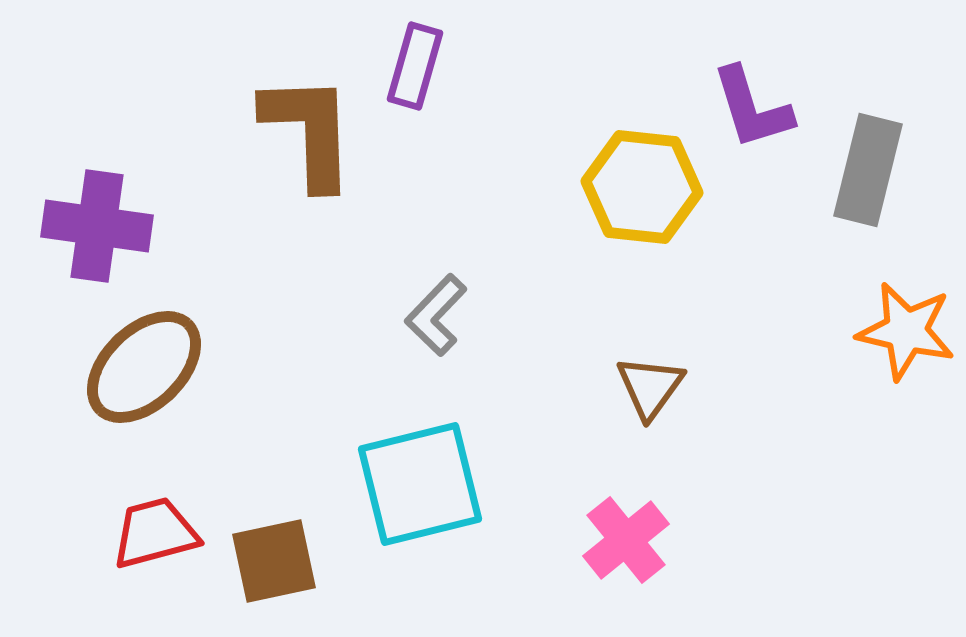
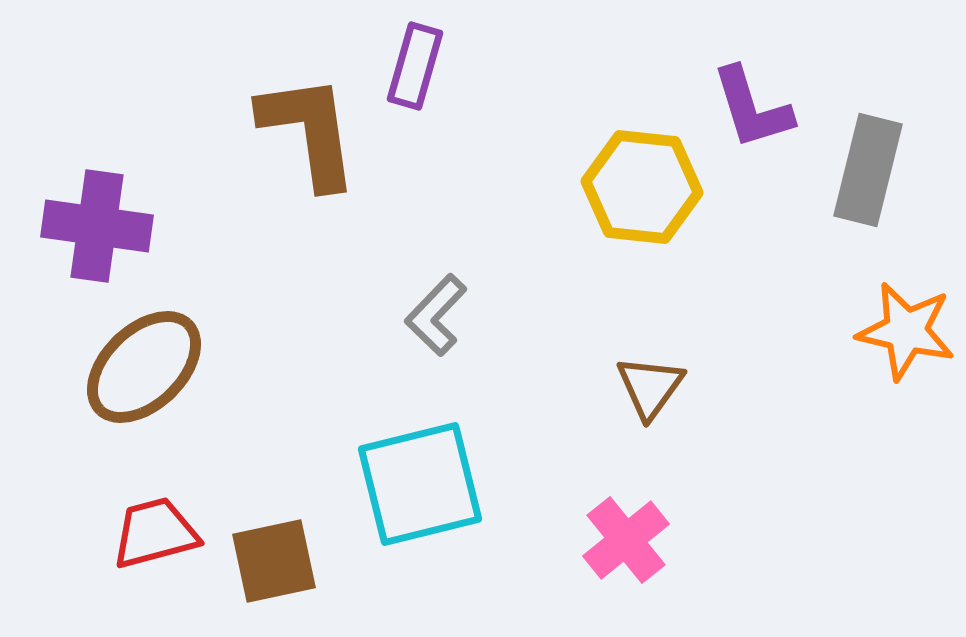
brown L-shape: rotated 6 degrees counterclockwise
